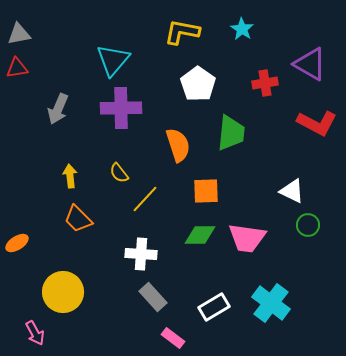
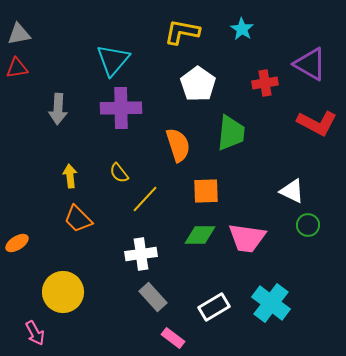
gray arrow: rotated 20 degrees counterclockwise
white cross: rotated 12 degrees counterclockwise
